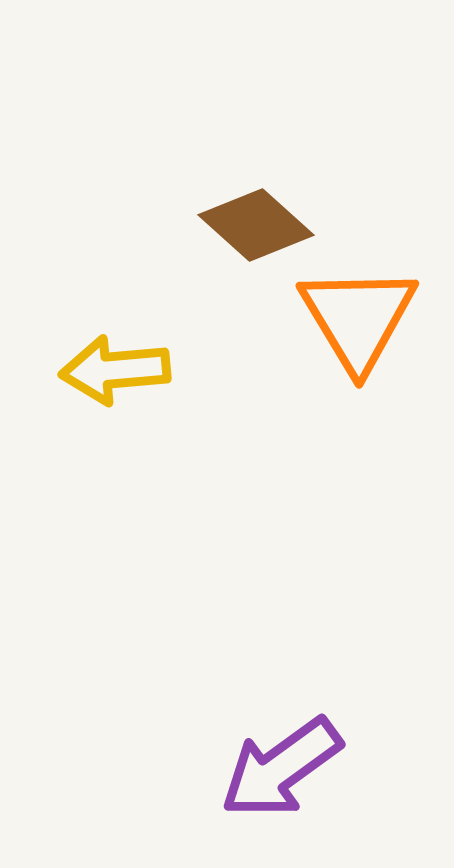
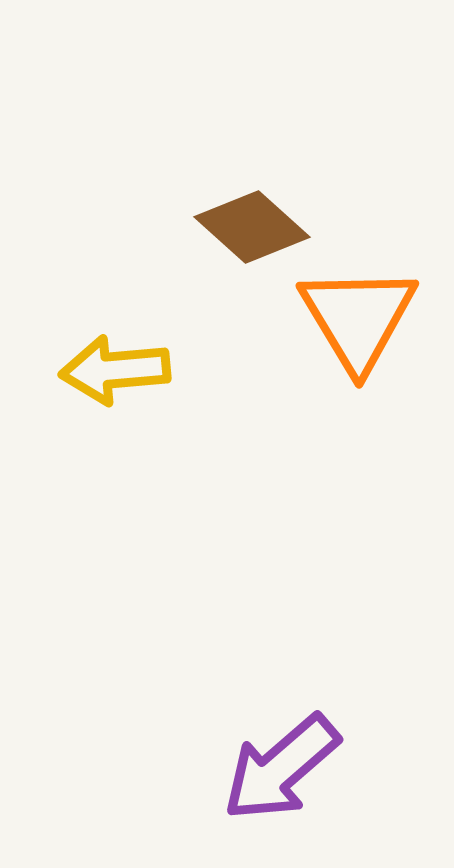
brown diamond: moved 4 px left, 2 px down
purple arrow: rotated 5 degrees counterclockwise
